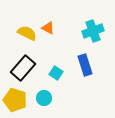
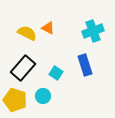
cyan circle: moved 1 px left, 2 px up
